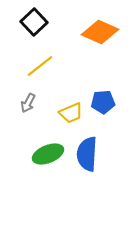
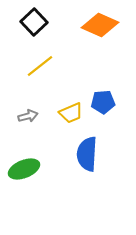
orange diamond: moved 7 px up
gray arrow: moved 13 px down; rotated 132 degrees counterclockwise
green ellipse: moved 24 px left, 15 px down
